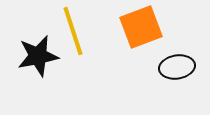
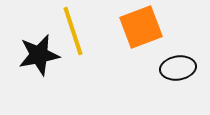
black star: moved 1 px right, 1 px up
black ellipse: moved 1 px right, 1 px down
